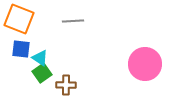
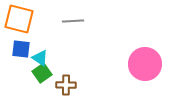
orange square: rotated 8 degrees counterclockwise
